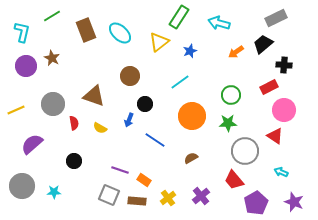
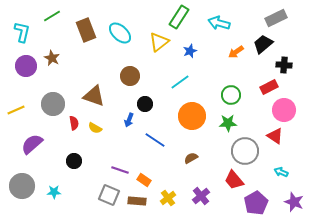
yellow semicircle at (100, 128): moved 5 px left
